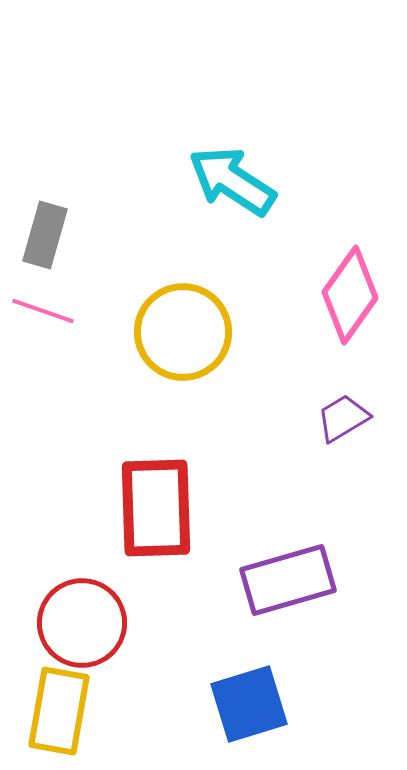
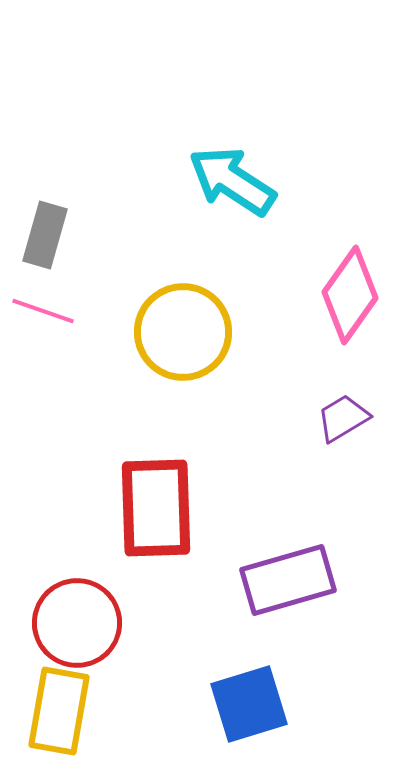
red circle: moved 5 px left
